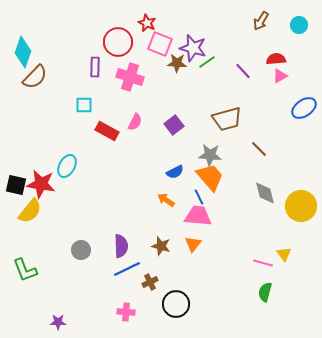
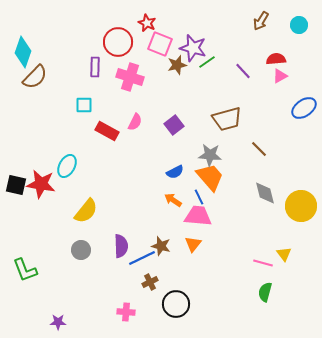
brown star at (177, 63): moved 2 px down; rotated 18 degrees counterclockwise
orange arrow at (166, 200): moved 7 px right
yellow semicircle at (30, 211): moved 56 px right
blue line at (127, 269): moved 15 px right, 11 px up
